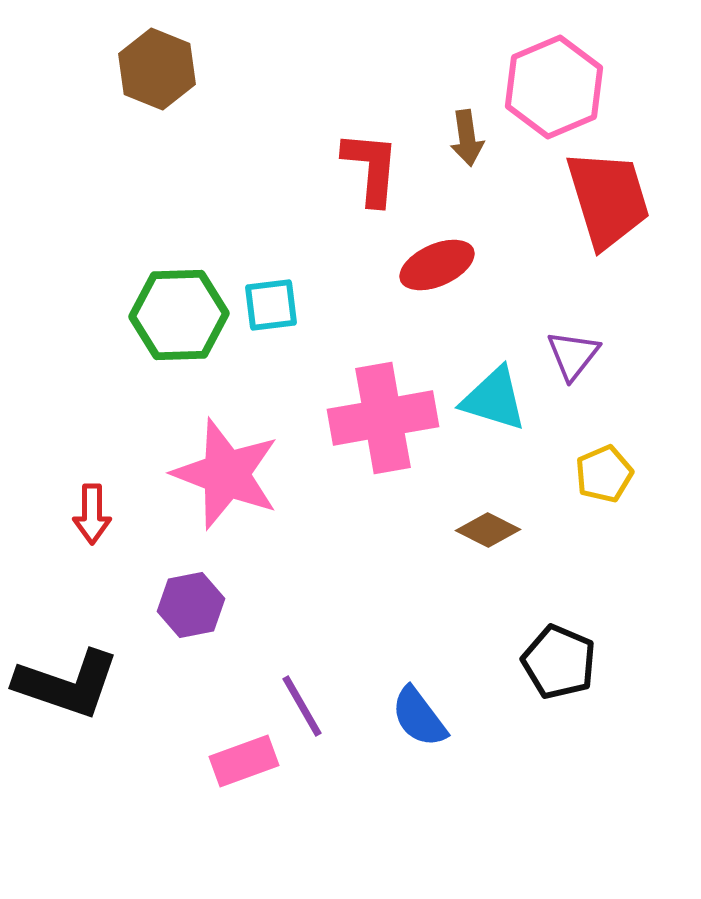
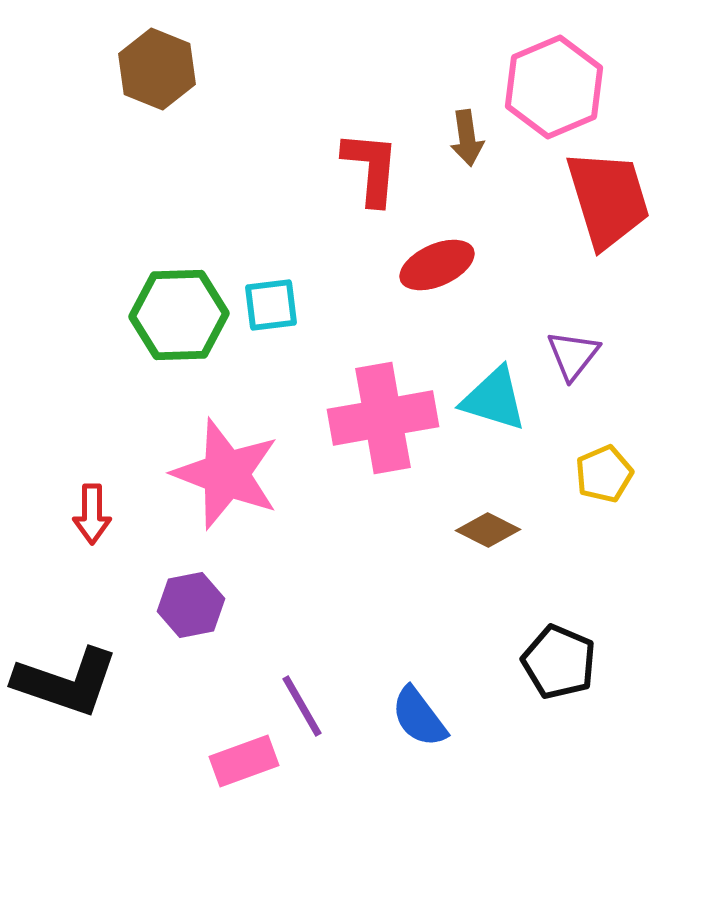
black L-shape: moved 1 px left, 2 px up
